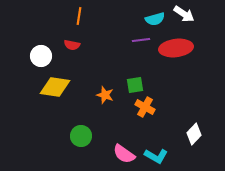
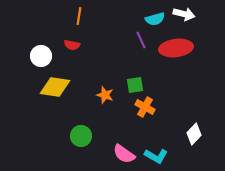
white arrow: rotated 20 degrees counterclockwise
purple line: rotated 72 degrees clockwise
